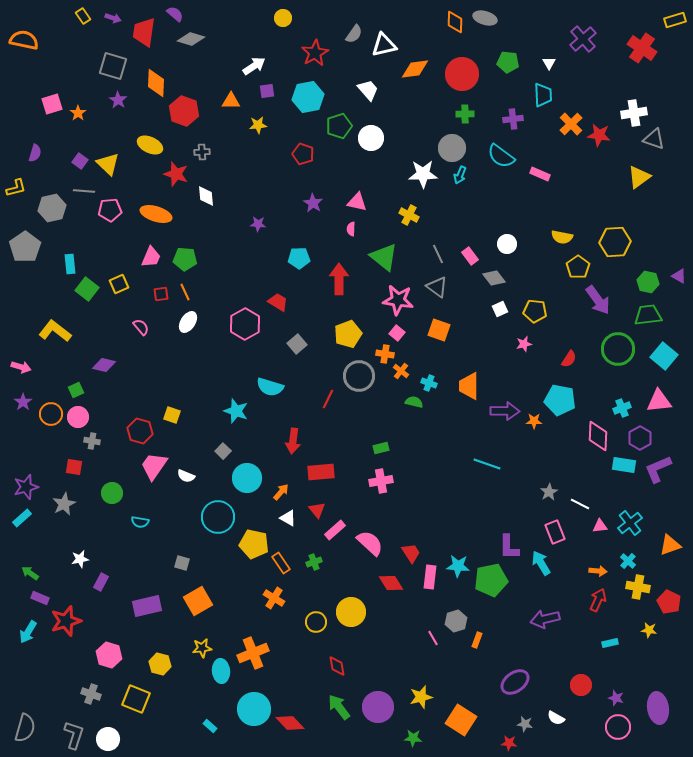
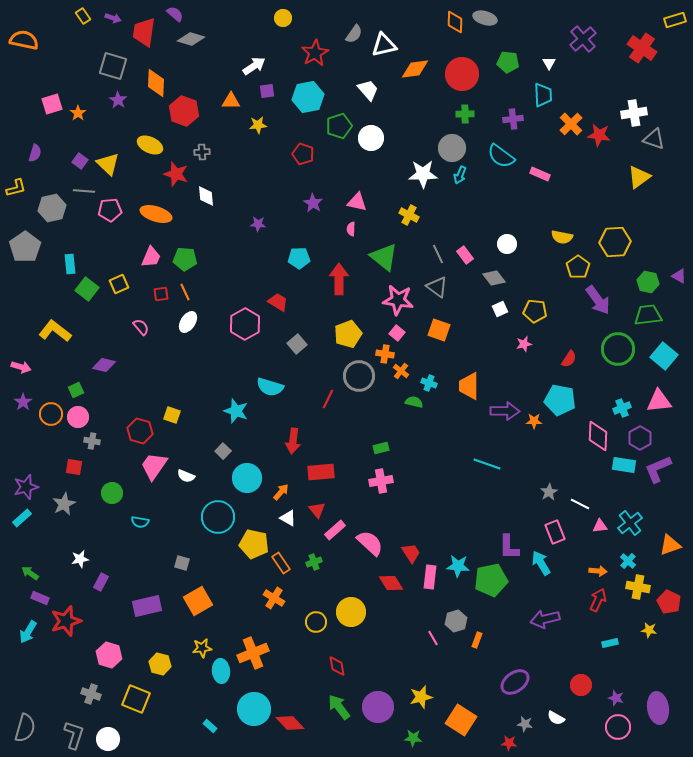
pink rectangle at (470, 256): moved 5 px left, 1 px up
